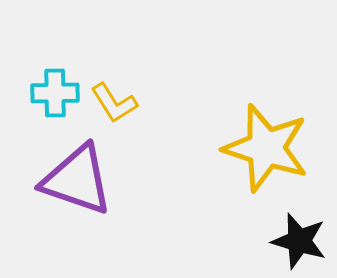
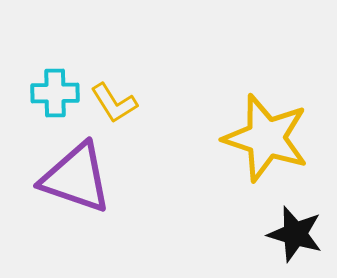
yellow star: moved 10 px up
purple triangle: moved 1 px left, 2 px up
black star: moved 4 px left, 7 px up
